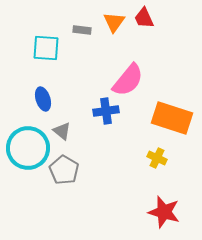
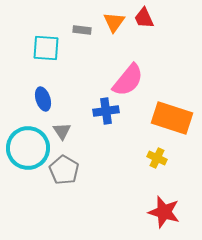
gray triangle: rotated 18 degrees clockwise
